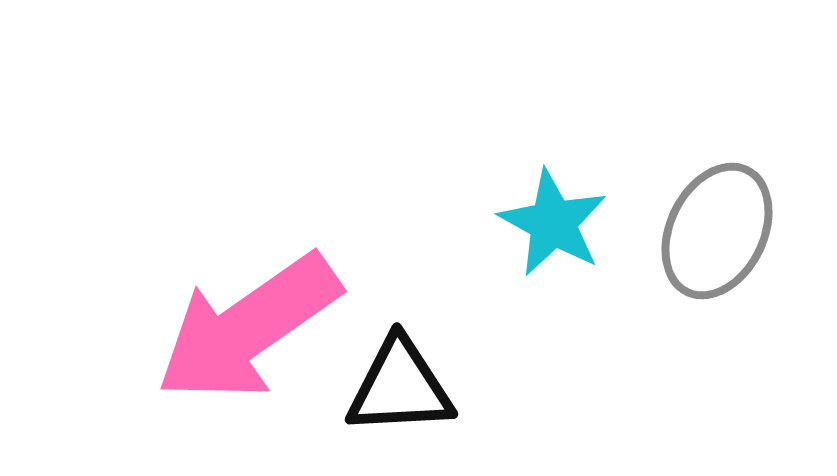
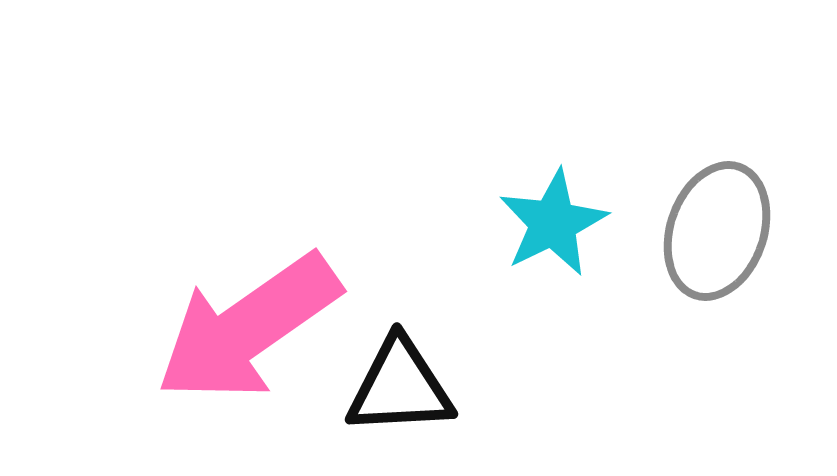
cyan star: rotated 17 degrees clockwise
gray ellipse: rotated 7 degrees counterclockwise
